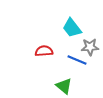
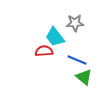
cyan trapezoid: moved 17 px left, 9 px down
gray star: moved 15 px left, 24 px up
green triangle: moved 20 px right, 9 px up
